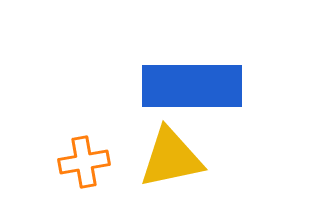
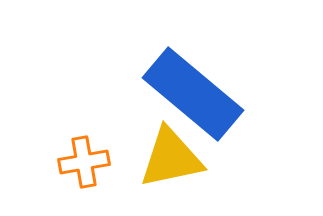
blue rectangle: moved 1 px right, 8 px down; rotated 40 degrees clockwise
